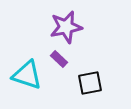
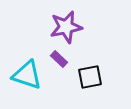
black square: moved 6 px up
